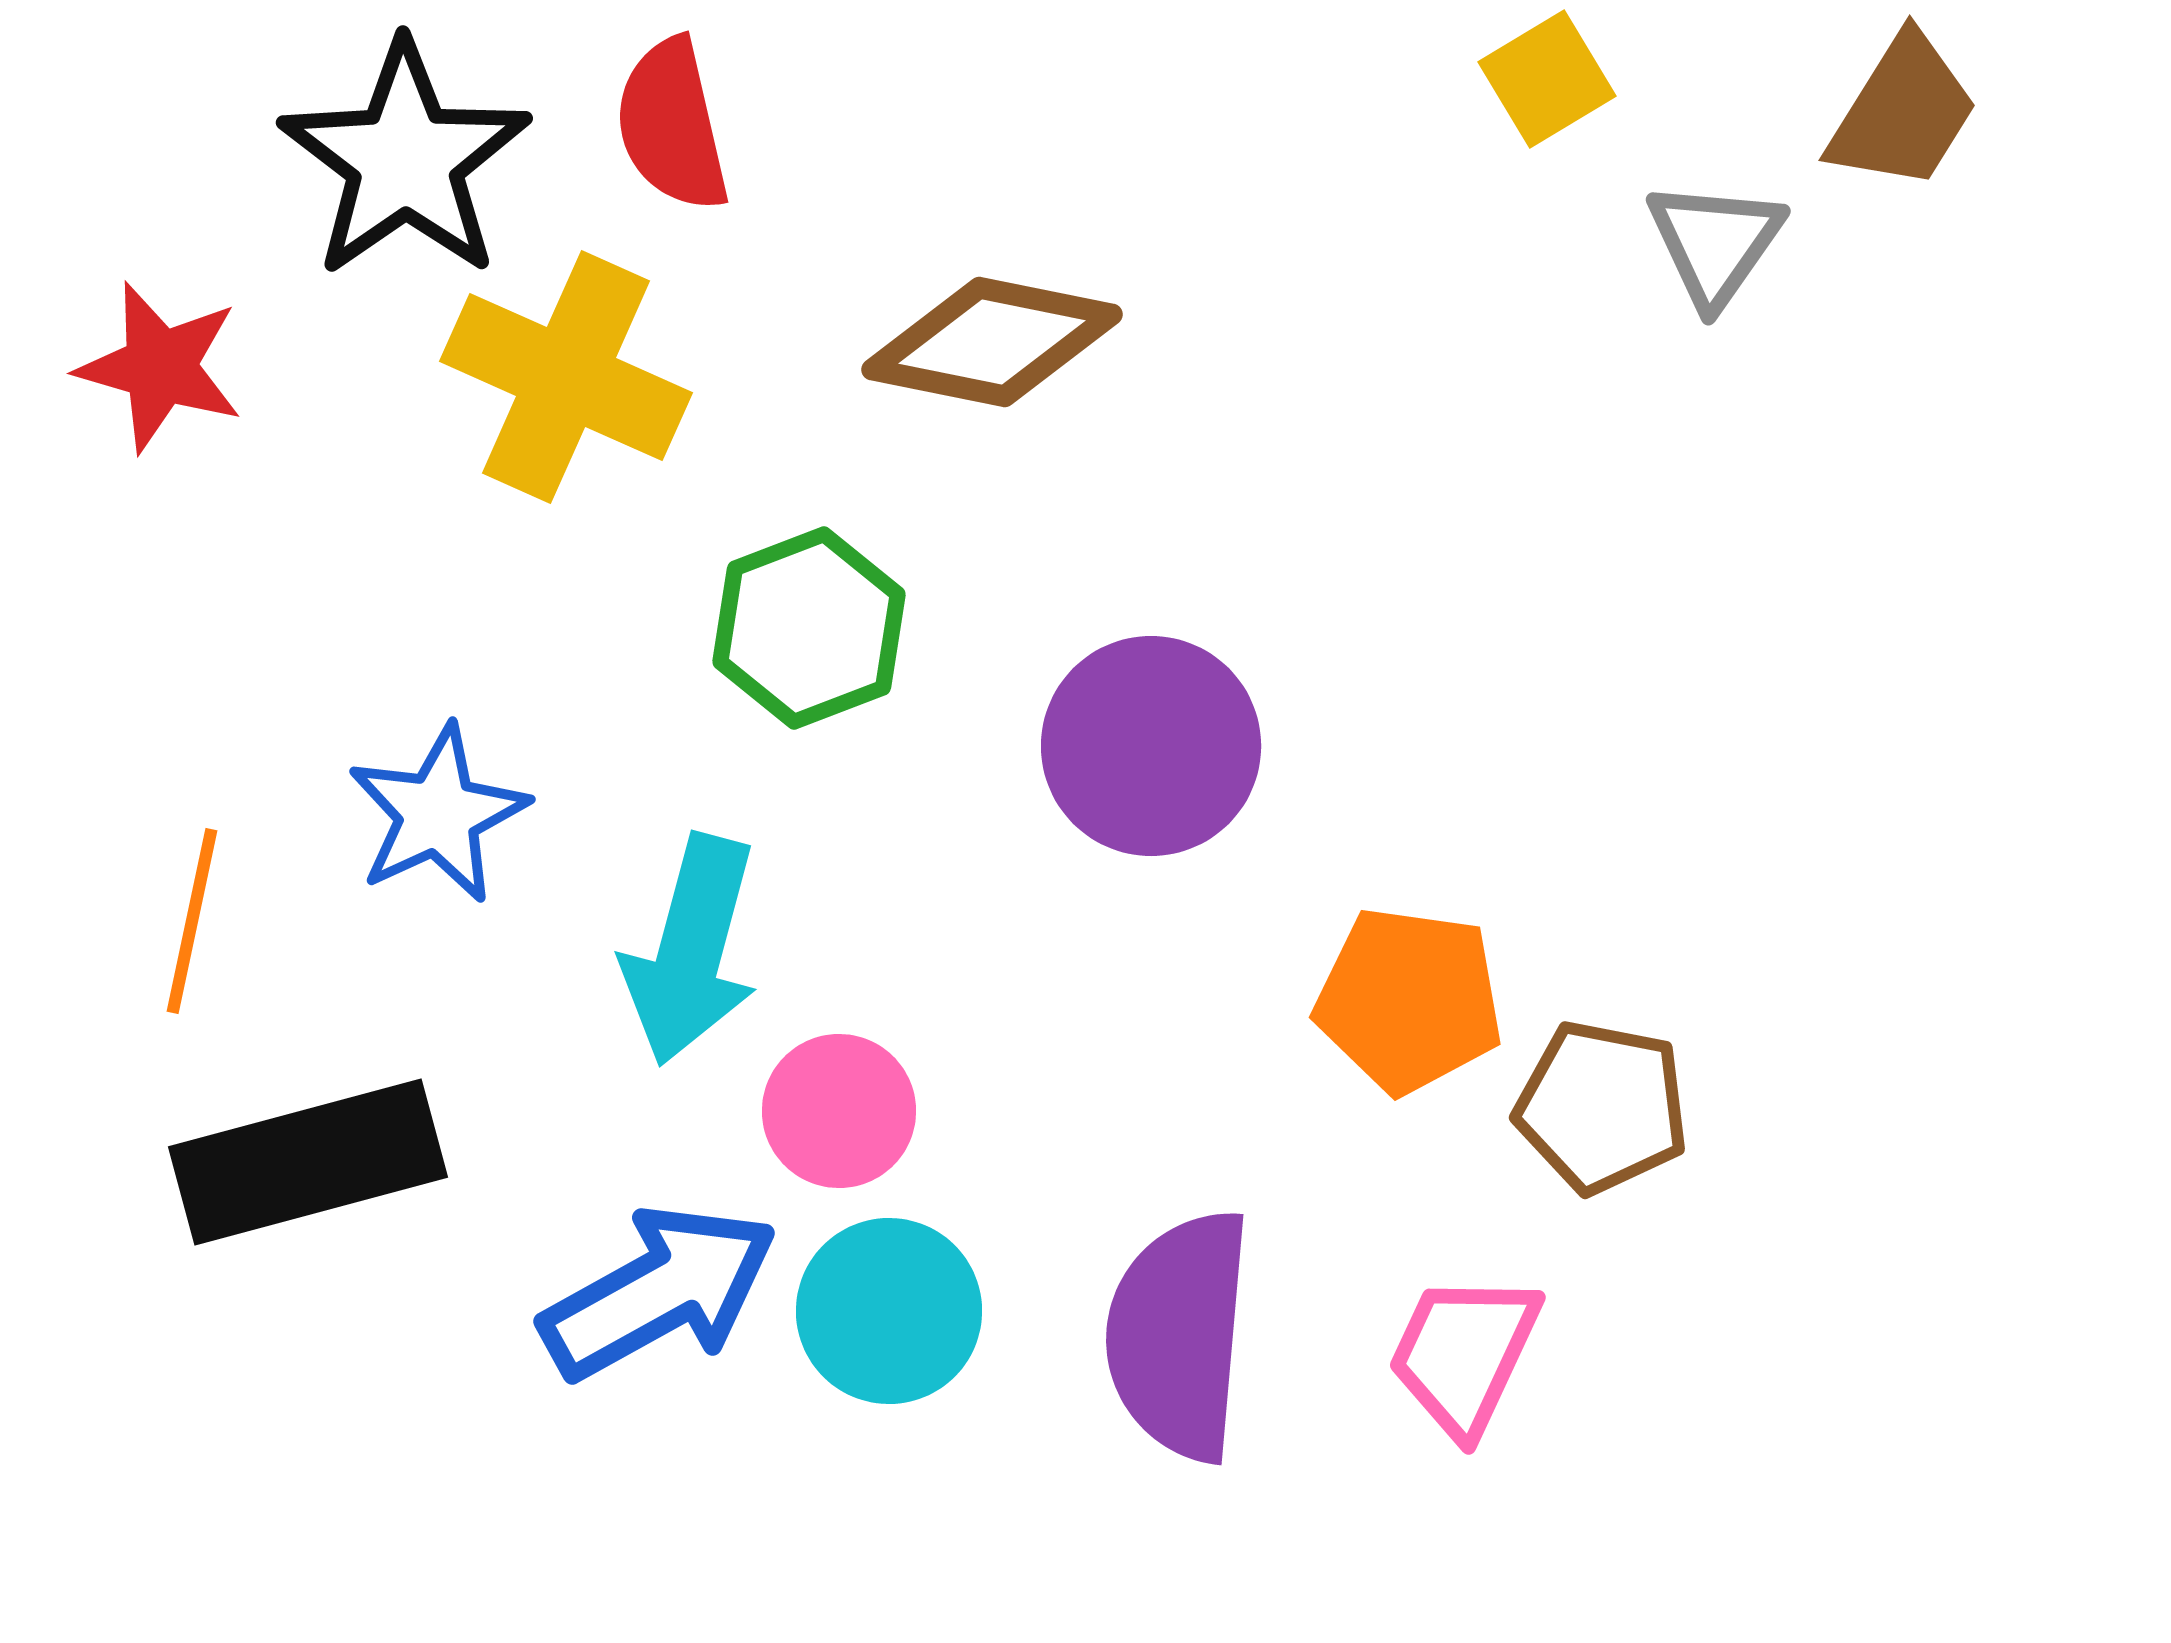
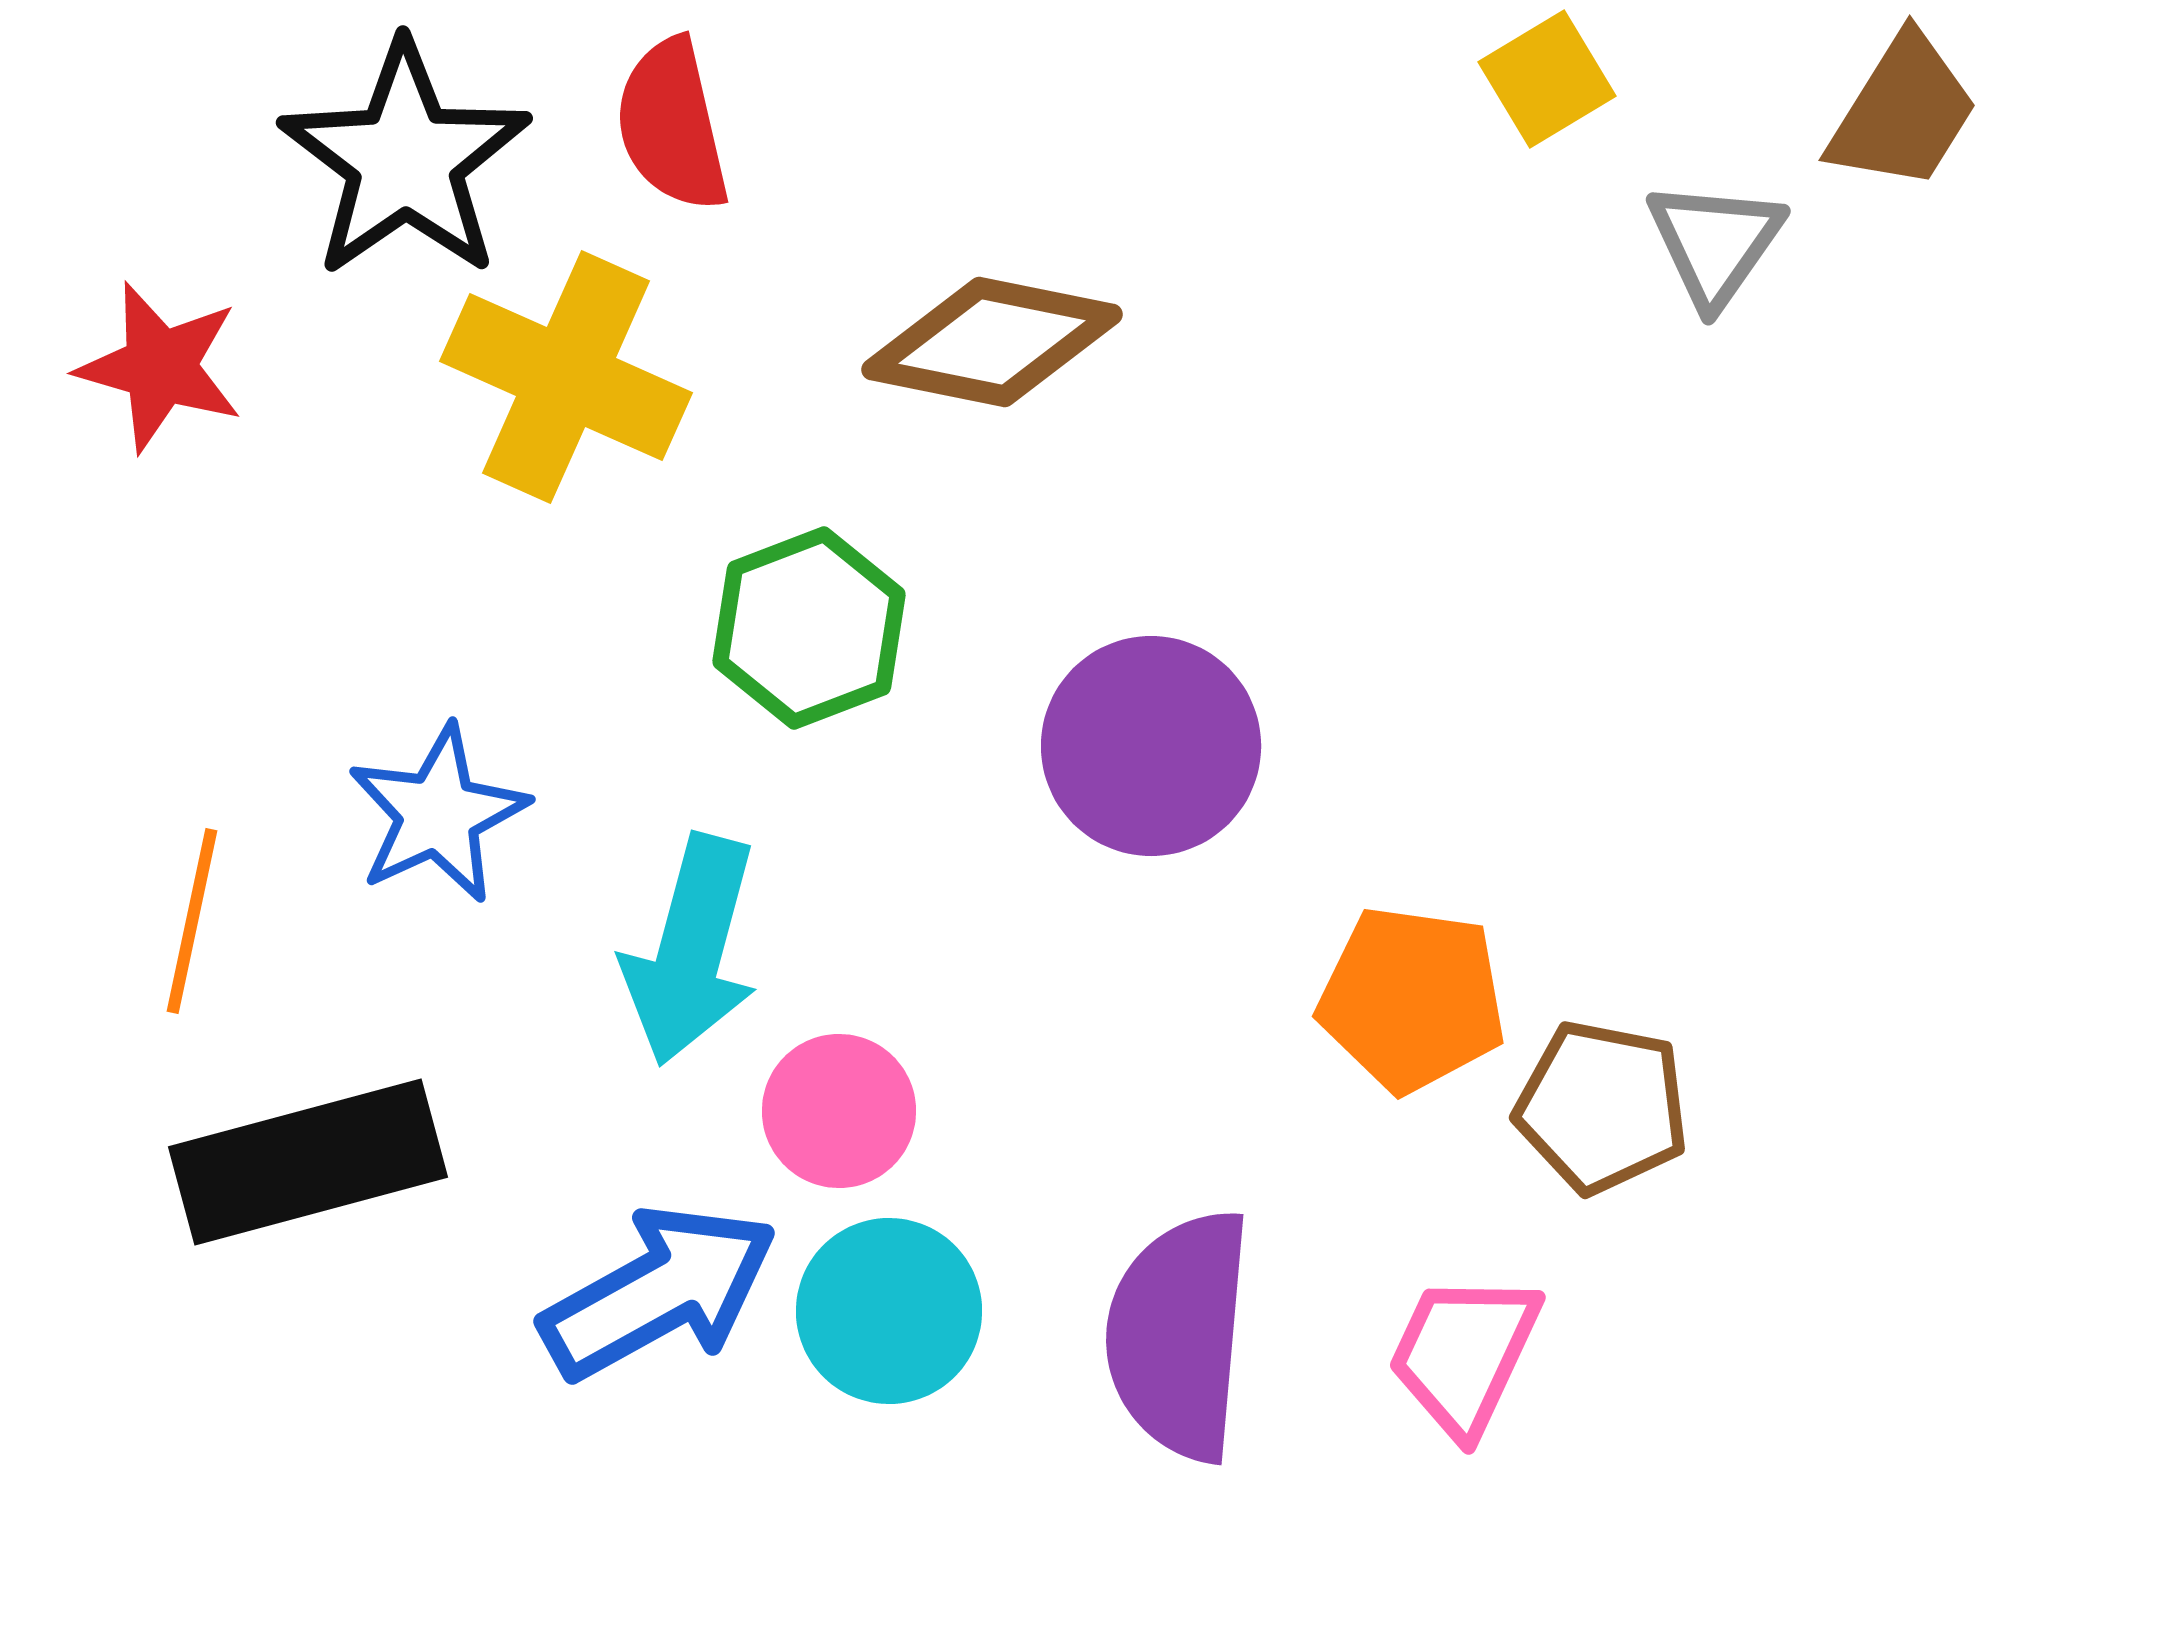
orange pentagon: moved 3 px right, 1 px up
